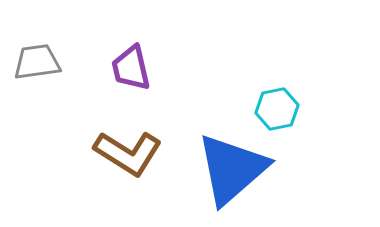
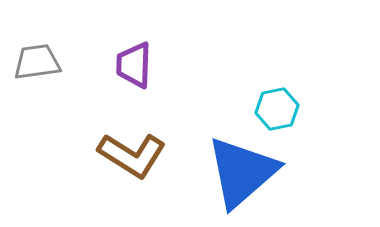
purple trapezoid: moved 3 px right, 3 px up; rotated 15 degrees clockwise
brown L-shape: moved 4 px right, 2 px down
blue triangle: moved 10 px right, 3 px down
